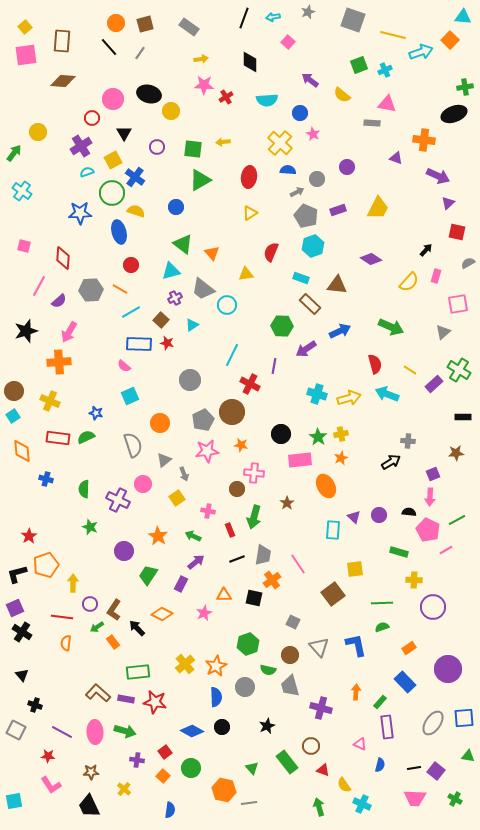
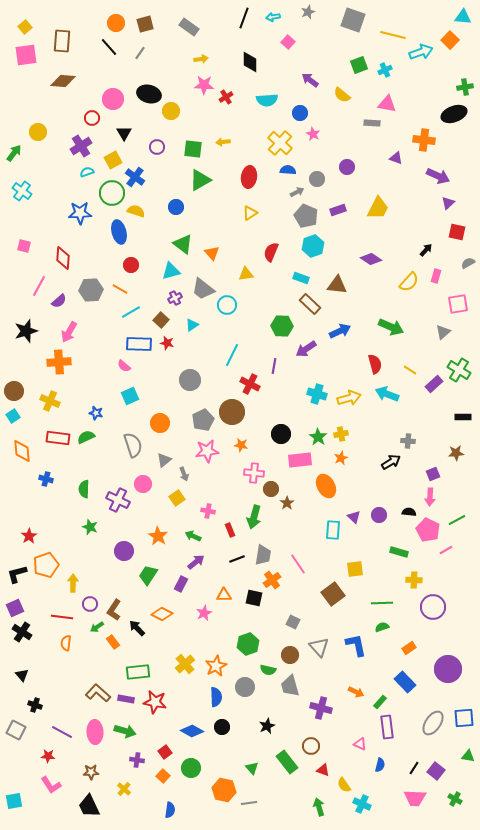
brown circle at (237, 489): moved 34 px right
orange arrow at (356, 692): rotated 112 degrees clockwise
black line at (414, 768): rotated 48 degrees counterclockwise
